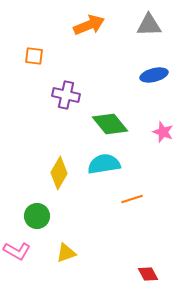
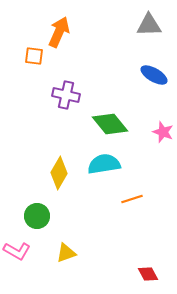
orange arrow: moved 30 px left, 7 px down; rotated 44 degrees counterclockwise
blue ellipse: rotated 44 degrees clockwise
